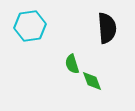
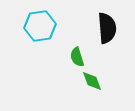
cyan hexagon: moved 10 px right
green semicircle: moved 5 px right, 7 px up
